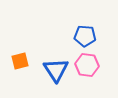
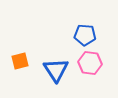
blue pentagon: moved 1 px up
pink hexagon: moved 3 px right, 2 px up
